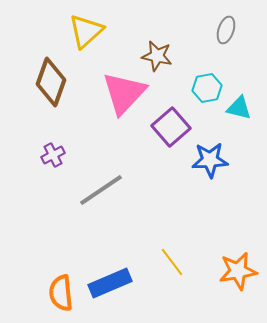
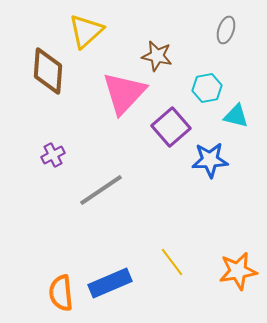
brown diamond: moved 3 px left, 11 px up; rotated 15 degrees counterclockwise
cyan triangle: moved 3 px left, 8 px down
